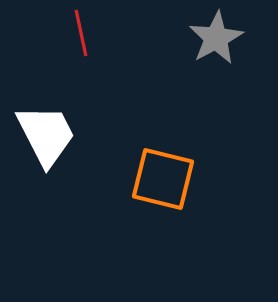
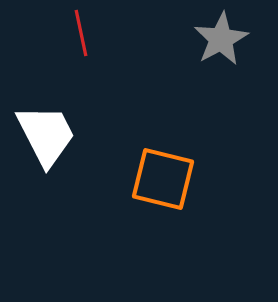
gray star: moved 5 px right, 1 px down
